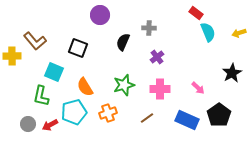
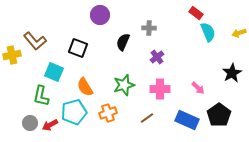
yellow cross: moved 1 px up; rotated 12 degrees counterclockwise
gray circle: moved 2 px right, 1 px up
